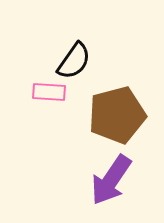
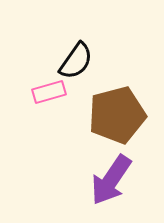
black semicircle: moved 2 px right
pink rectangle: rotated 20 degrees counterclockwise
